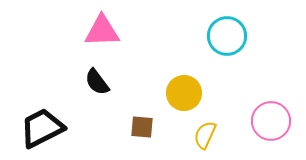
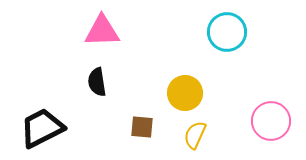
cyan circle: moved 4 px up
black semicircle: rotated 28 degrees clockwise
yellow circle: moved 1 px right
yellow semicircle: moved 10 px left
